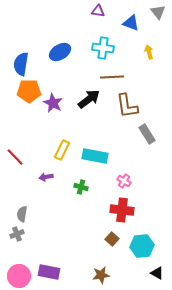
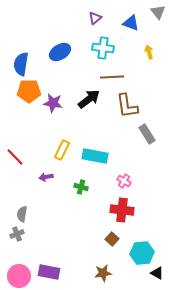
purple triangle: moved 3 px left, 7 px down; rotated 48 degrees counterclockwise
purple star: rotated 18 degrees counterclockwise
cyan hexagon: moved 7 px down
brown star: moved 2 px right, 2 px up
